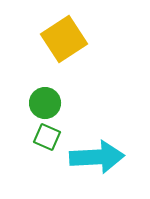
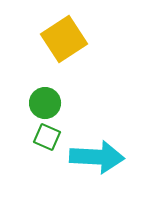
cyan arrow: rotated 6 degrees clockwise
